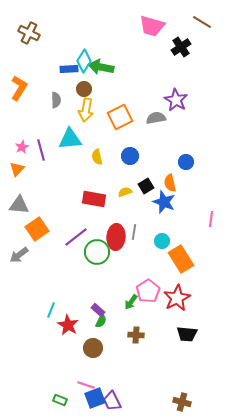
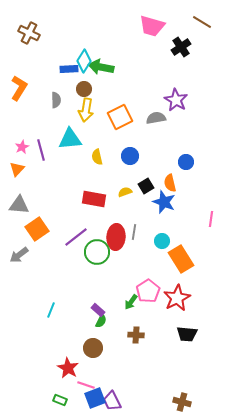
red star at (68, 325): moved 43 px down
